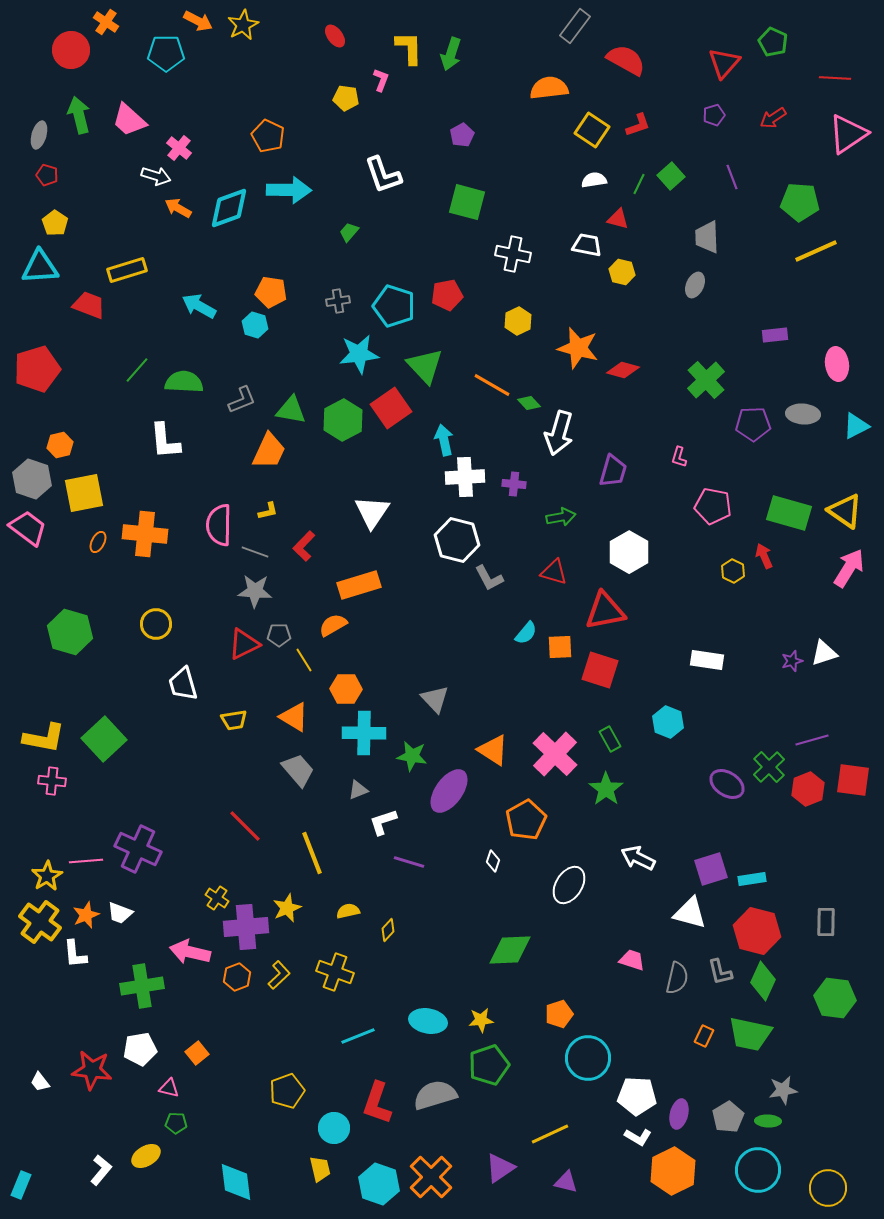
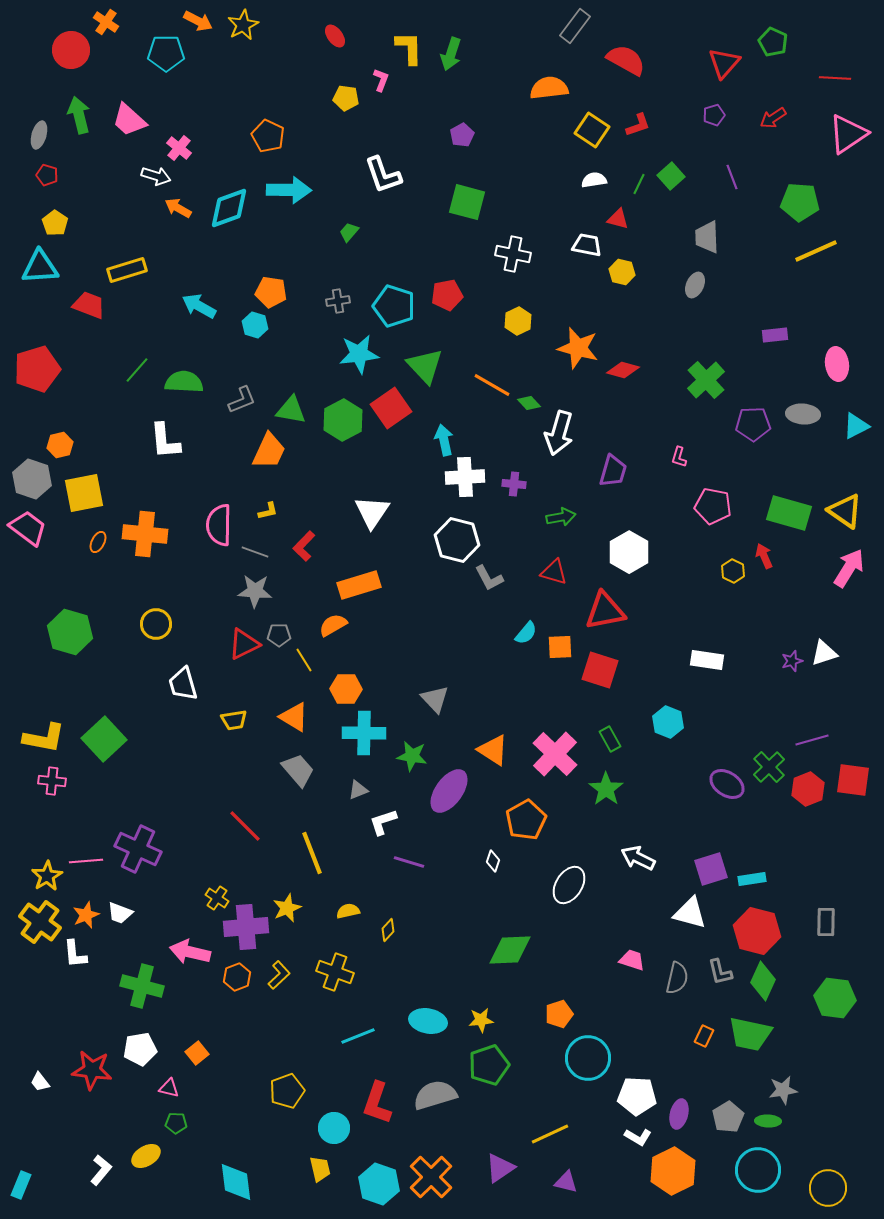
green cross at (142, 986): rotated 24 degrees clockwise
